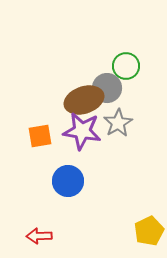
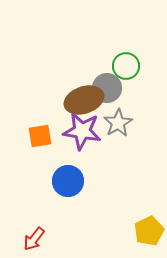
red arrow: moved 5 px left, 3 px down; rotated 50 degrees counterclockwise
